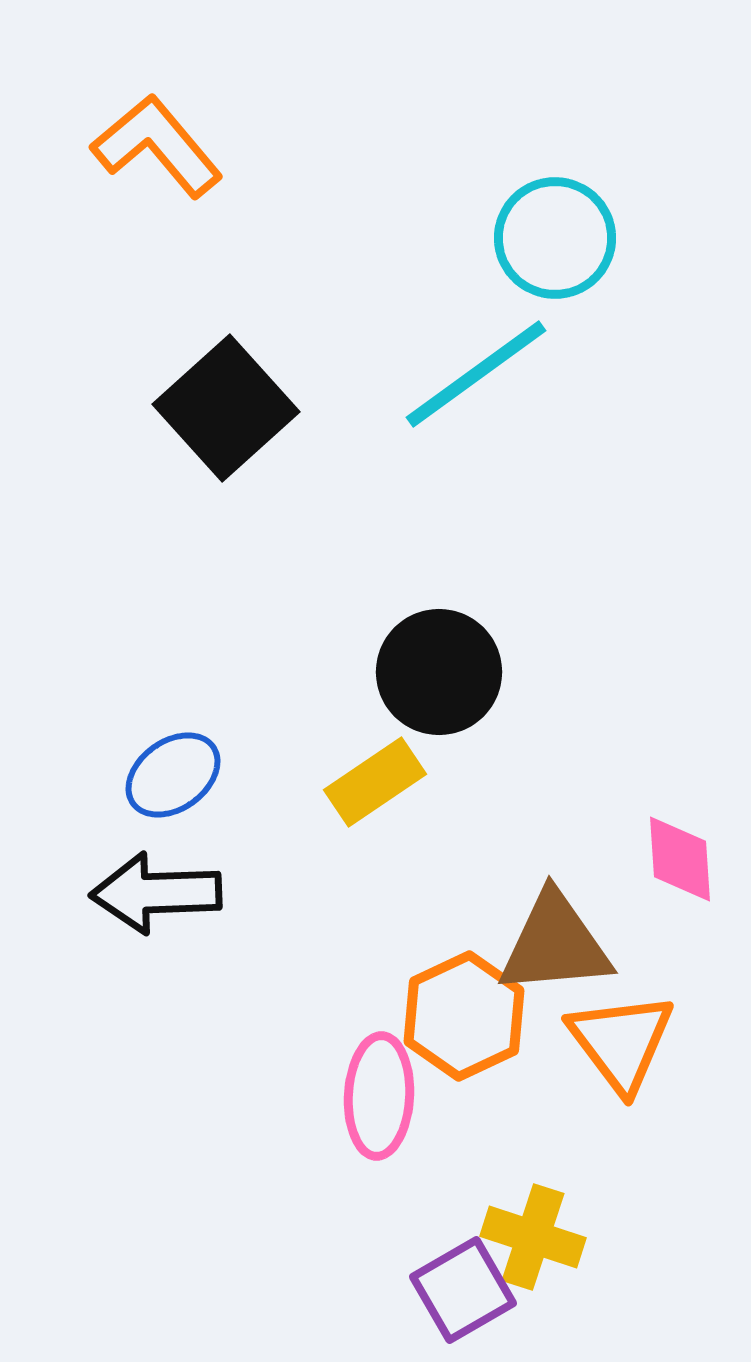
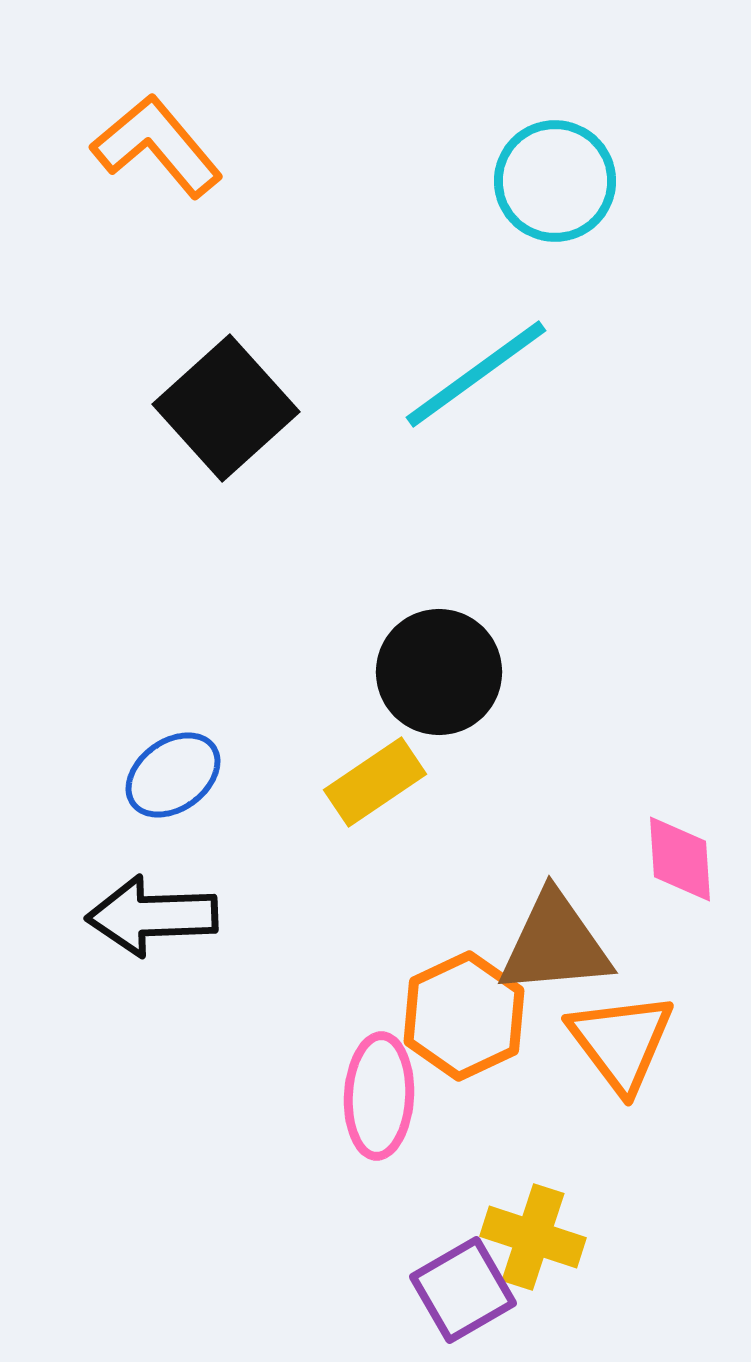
cyan circle: moved 57 px up
black arrow: moved 4 px left, 23 px down
